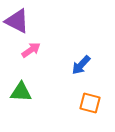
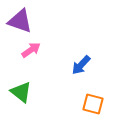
purple triangle: moved 3 px right; rotated 8 degrees counterclockwise
green triangle: rotated 35 degrees clockwise
orange square: moved 3 px right, 1 px down
